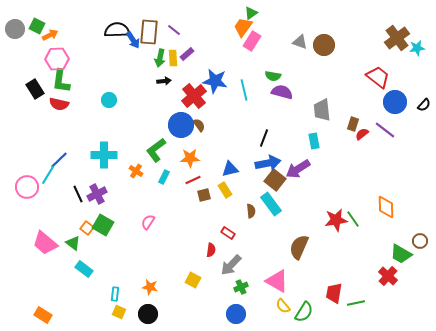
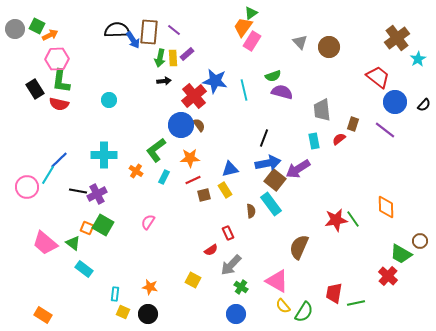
gray triangle at (300, 42): rotated 28 degrees clockwise
brown circle at (324, 45): moved 5 px right, 2 px down
cyan star at (417, 48): moved 1 px right, 11 px down; rotated 21 degrees counterclockwise
green semicircle at (273, 76): rotated 28 degrees counterclockwise
red semicircle at (362, 134): moved 23 px left, 5 px down
black line at (78, 194): moved 3 px up; rotated 54 degrees counterclockwise
orange square at (87, 228): rotated 16 degrees counterclockwise
red rectangle at (228, 233): rotated 32 degrees clockwise
red semicircle at (211, 250): rotated 48 degrees clockwise
green cross at (241, 287): rotated 32 degrees counterclockwise
yellow square at (119, 312): moved 4 px right
